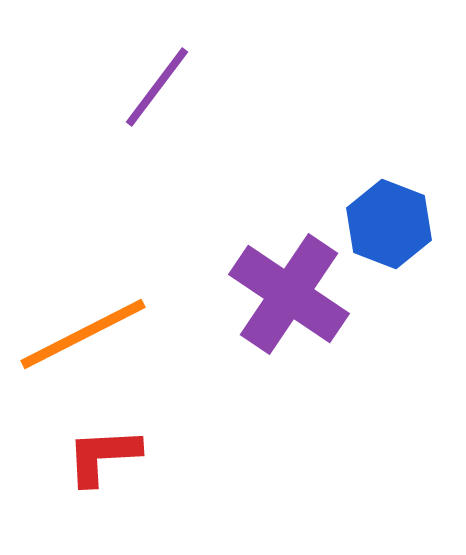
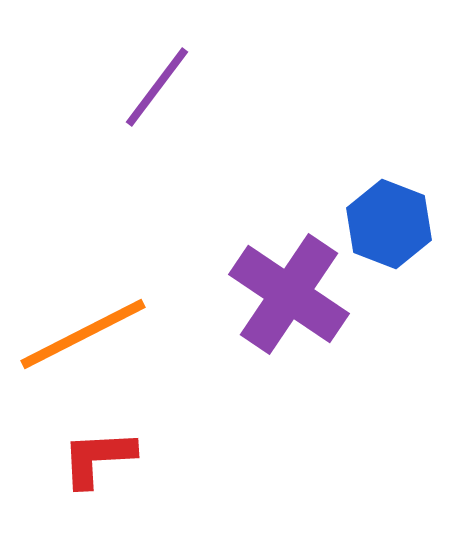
red L-shape: moved 5 px left, 2 px down
